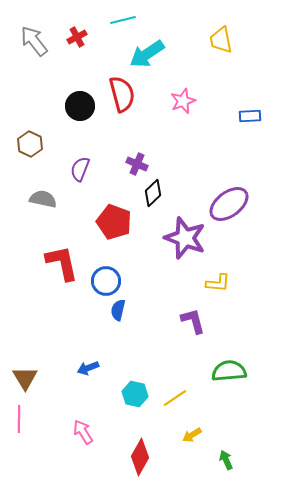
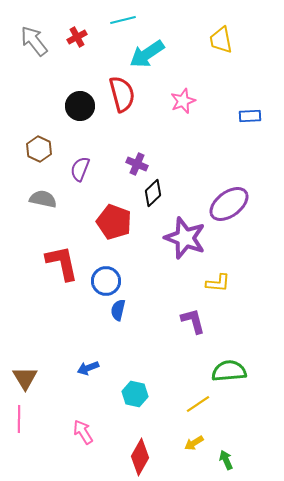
brown hexagon: moved 9 px right, 5 px down
yellow line: moved 23 px right, 6 px down
yellow arrow: moved 2 px right, 8 px down
